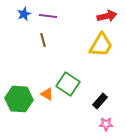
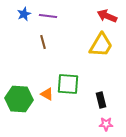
red arrow: rotated 144 degrees counterclockwise
brown line: moved 2 px down
green square: rotated 30 degrees counterclockwise
black rectangle: moved 1 px right, 1 px up; rotated 56 degrees counterclockwise
